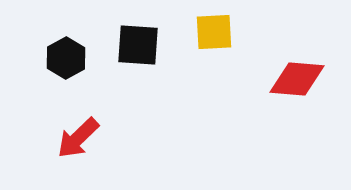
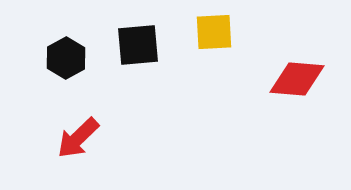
black square: rotated 9 degrees counterclockwise
